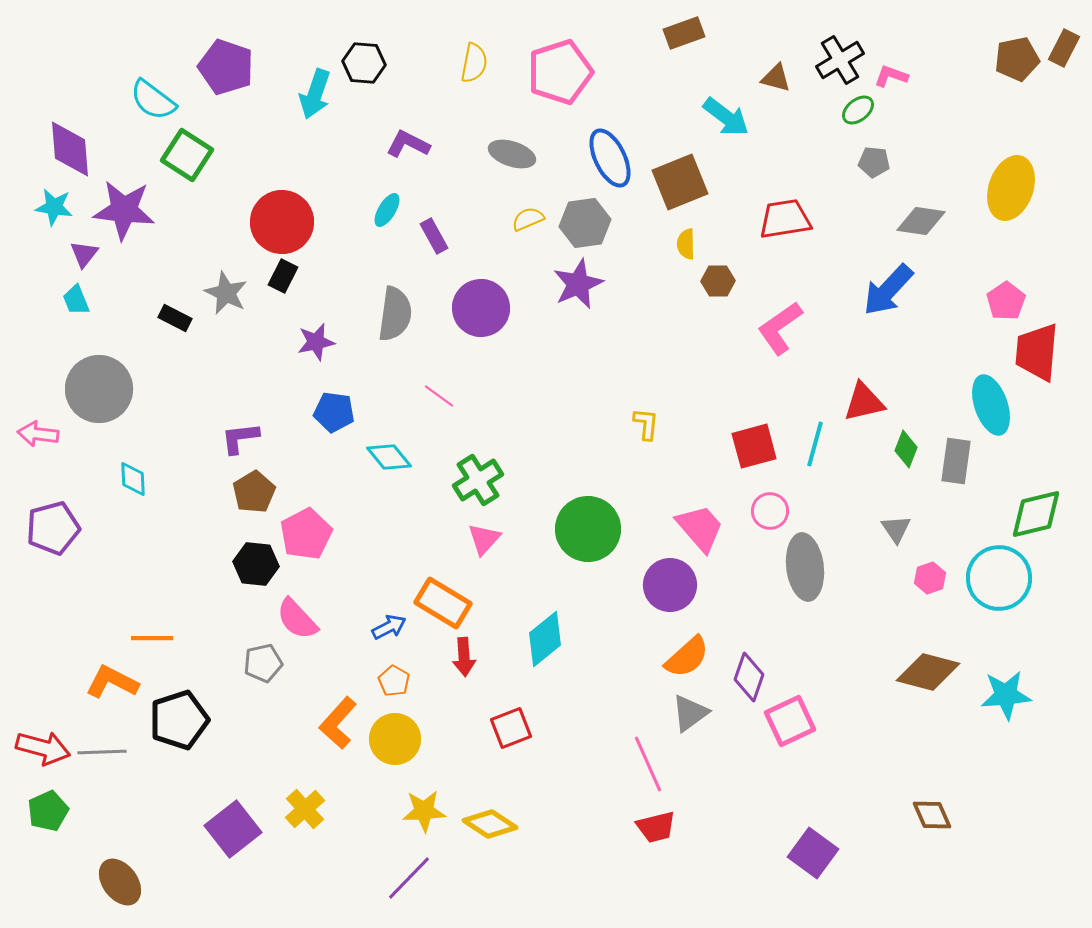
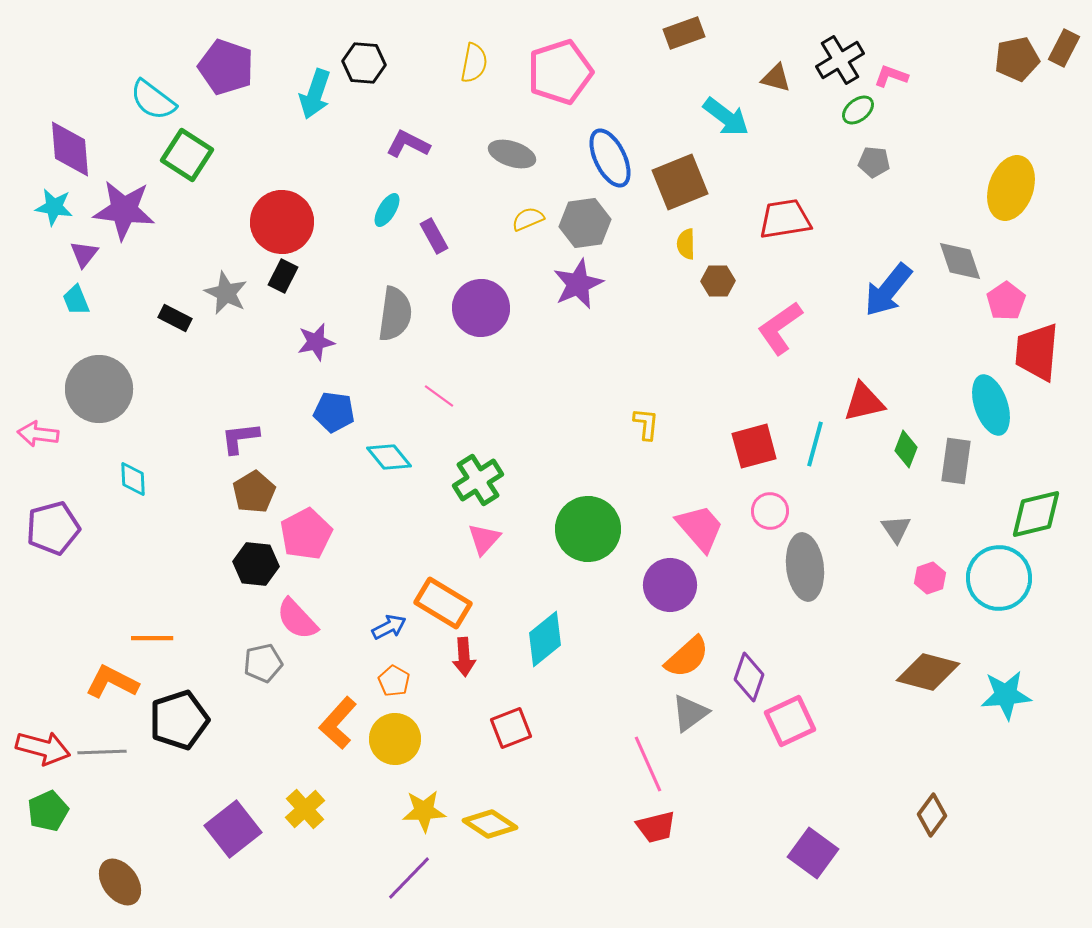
gray diamond at (921, 221): moved 39 px right, 40 px down; rotated 63 degrees clockwise
blue arrow at (888, 290): rotated 4 degrees counterclockwise
brown diamond at (932, 815): rotated 60 degrees clockwise
